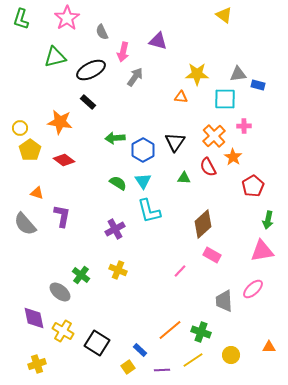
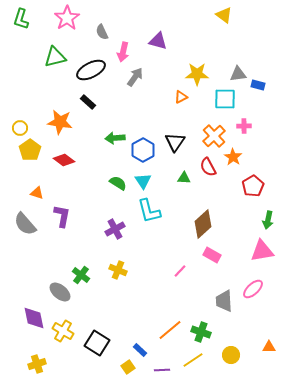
orange triangle at (181, 97): rotated 32 degrees counterclockwise
